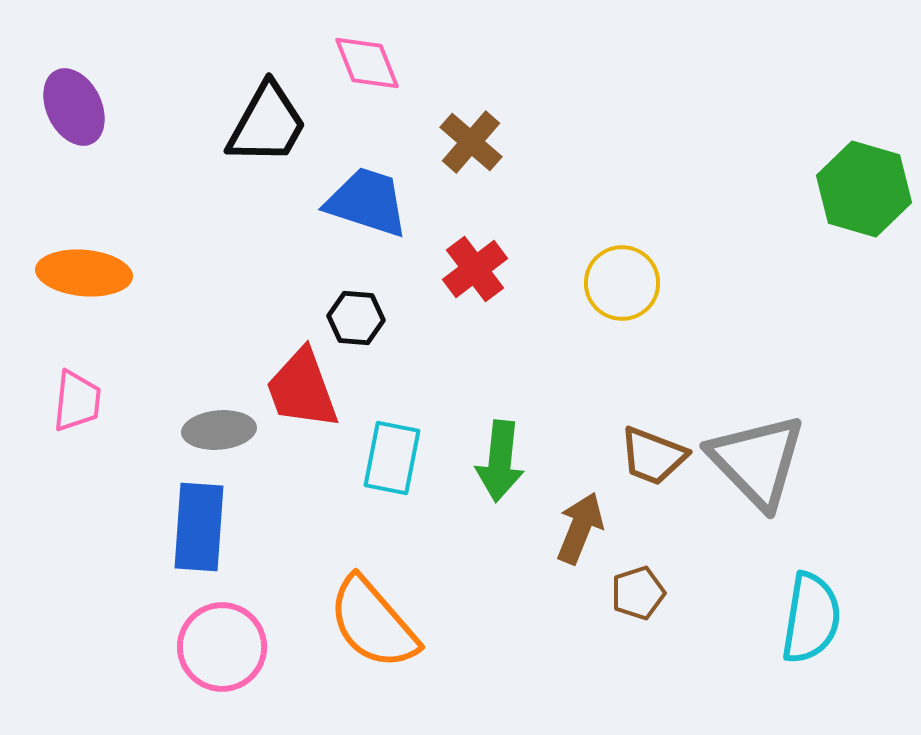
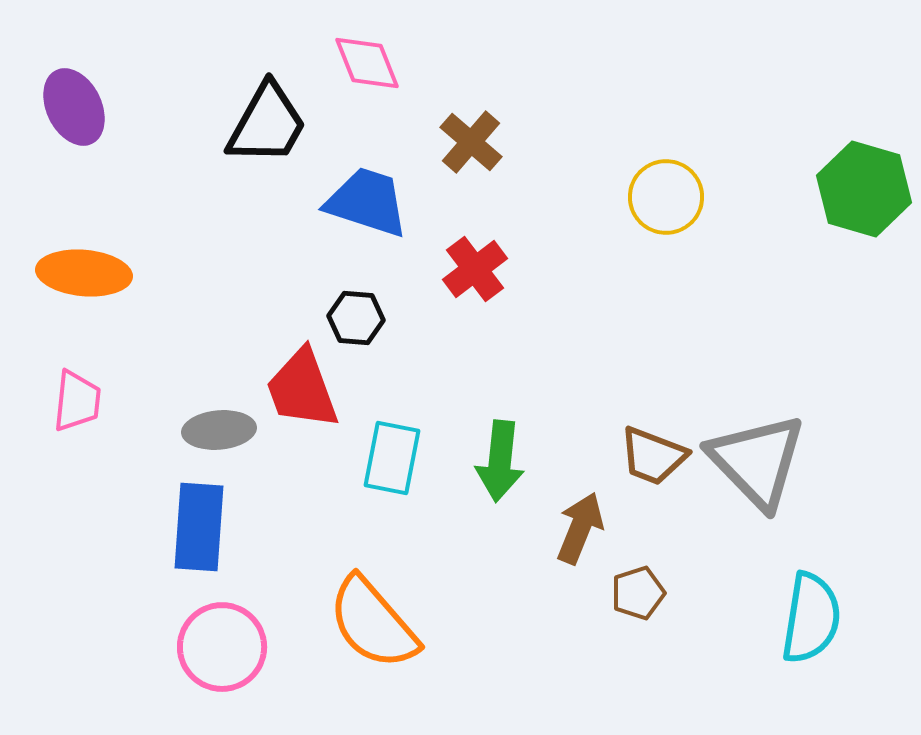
yellow circle: moved 44 px right, 86 px up
